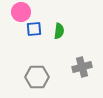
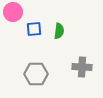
pink circle: moved 8 px left
gray cross: rotated 18 degrees clockwise
gray hexagon: moved 1 px left, 3 px up
